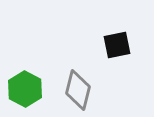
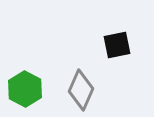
gray diamond: moved 3 px right; rotated 9 degrees clockwise
